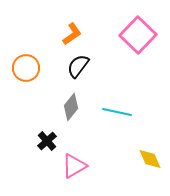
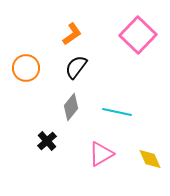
black semicircle: moved 2 px left, 1 px down
pink triangle: moved 27 px right, 12 px up
